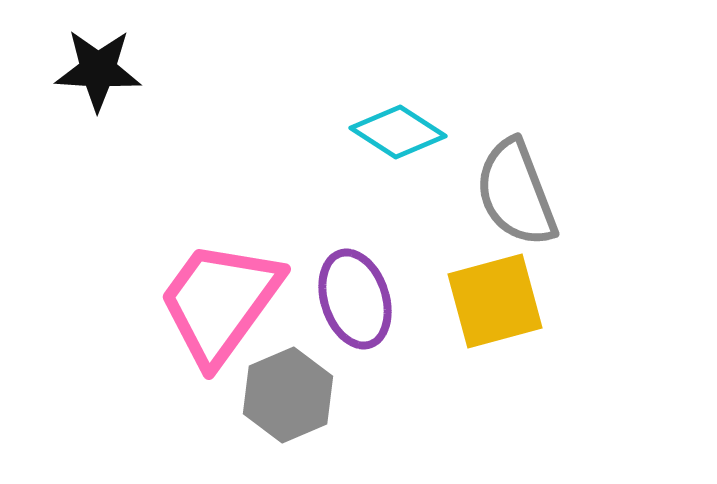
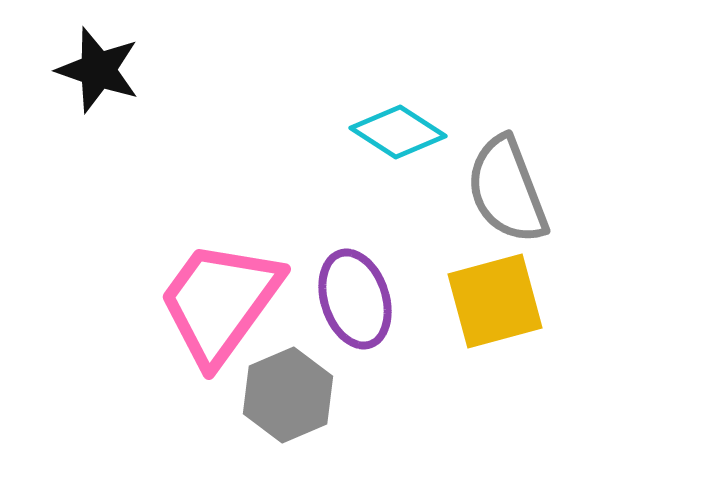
black star: rotated 16 degrees clockwise
gray semicircle: moved 9 px left, 3 px up
